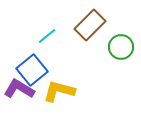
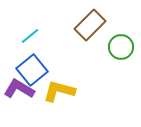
cyan line: moved 17 px left
